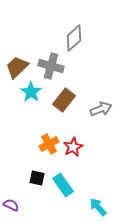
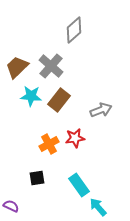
gray diamond: moved 8 px up
gray cross: rotated 25 degrees clockwise
cyan star: moved 4 px down; rotated 30 degrees counterclockwise
brown rectangle: moved 5 px left
gray arrow: moved 1 px down
red star: moved 2 px right, 9 px up; rotated 18 degrees clockwise
black square: rotated 21 degrees counterclockwise
cyan rectangle: moved 16 px right
purple semicircle: moved 1 px down
